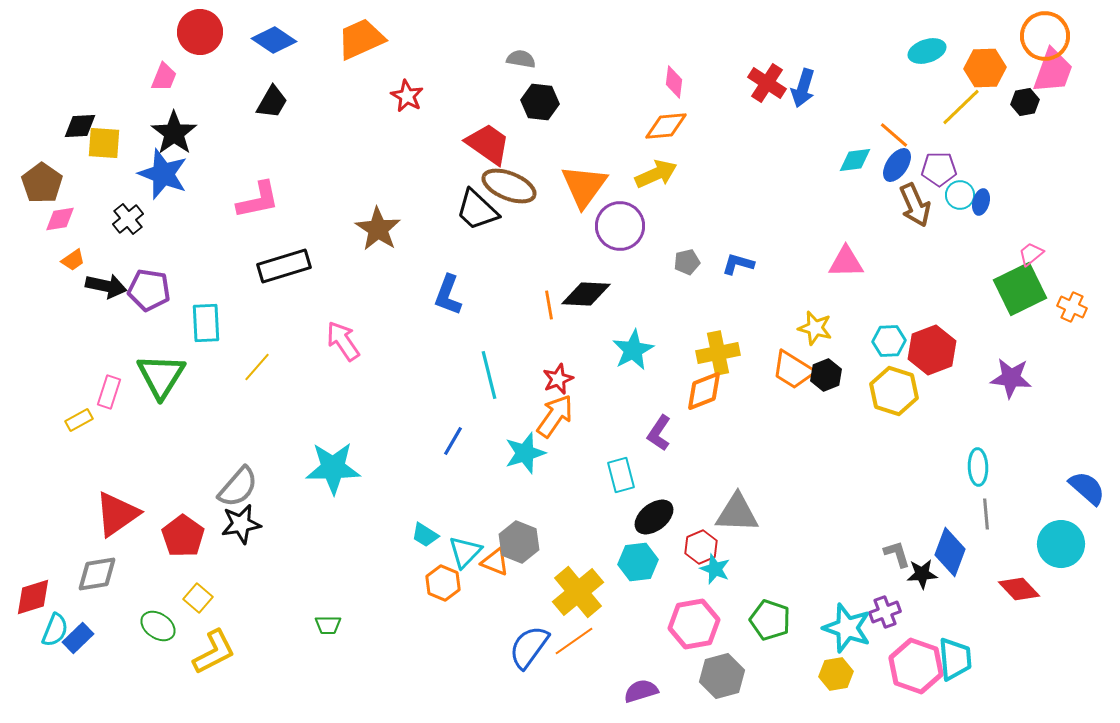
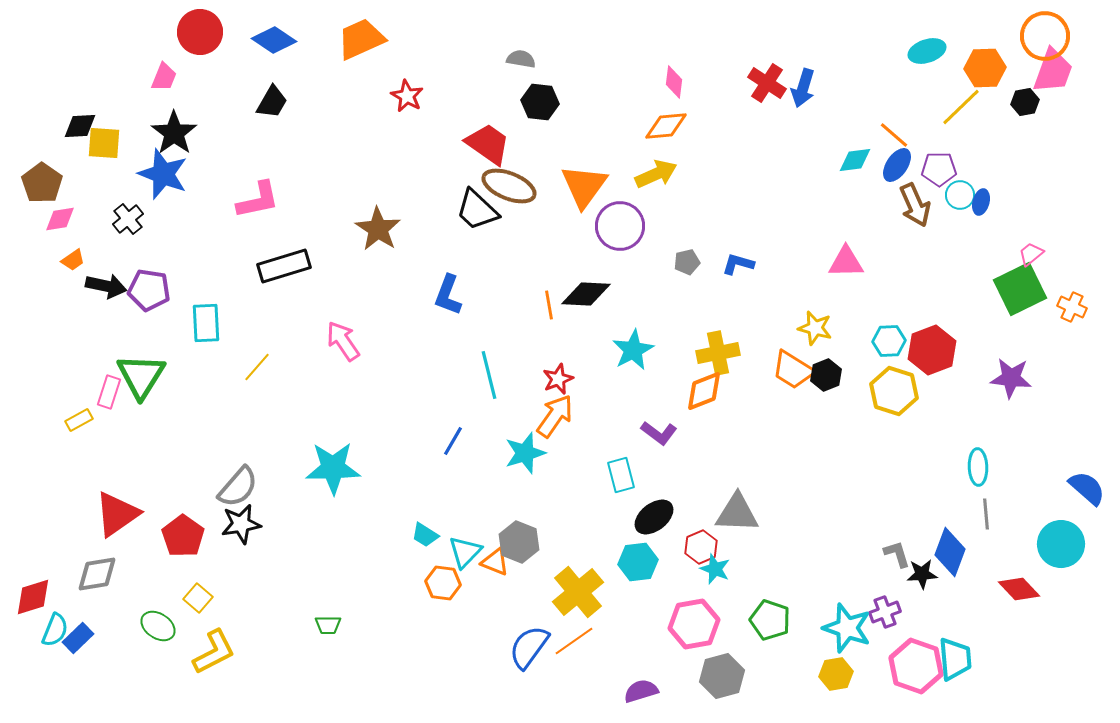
green triangle at (161, 376): moved 20 px left
purple L-shape at (659, 433): rotated 87 degrees counterclockwise
orange hexagon at (443, 583): rotated 16 degrees counterclockwise
